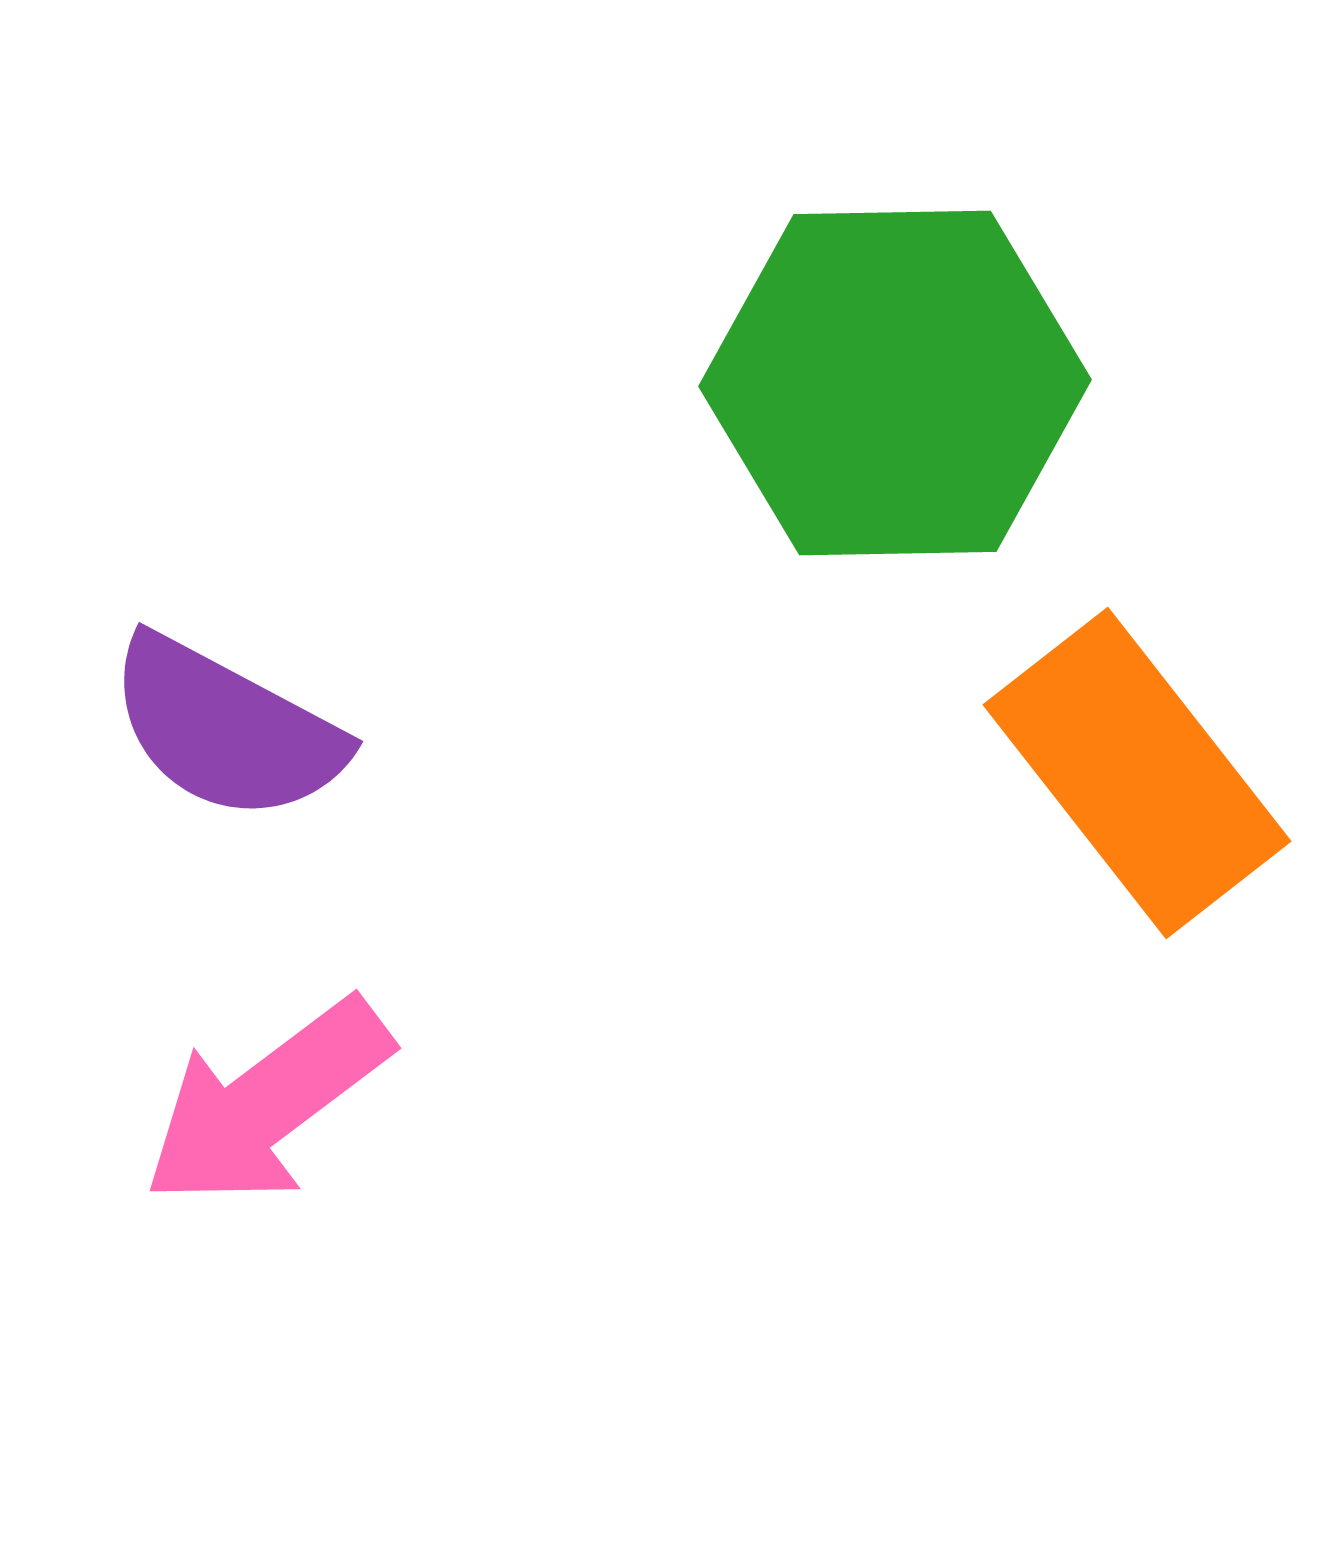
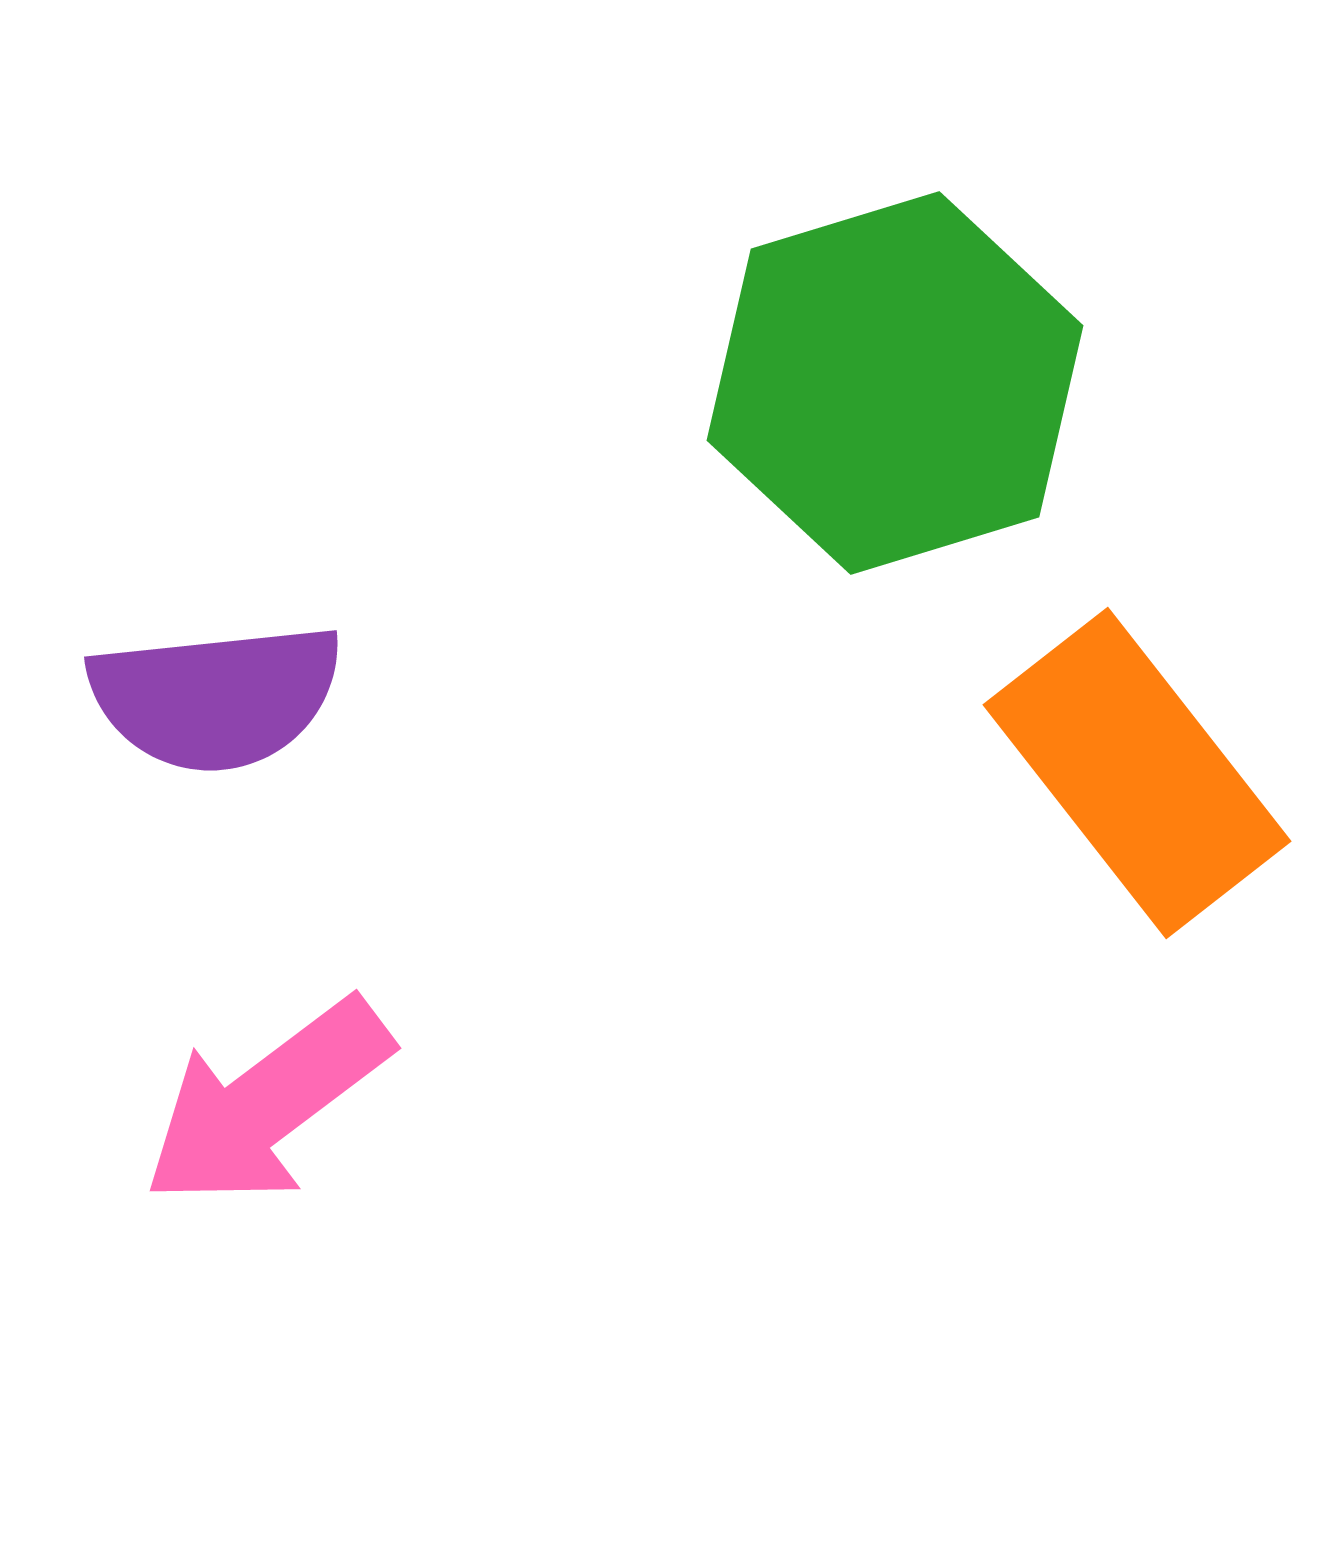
green hexagon: rotated 16 degrees counterclockwise
purple semicircle: moved 10 px left, 32 px up; rotated 34 degrees counterclockwise
